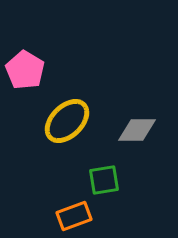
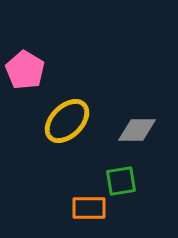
green square: moved 17 px right, 1 px down
orange rectangle: moved 15 px right, 8 px up; rotated 20 degrees clockwise
